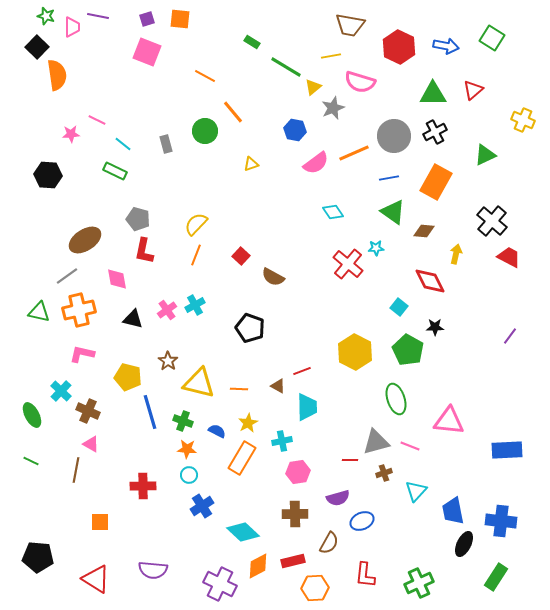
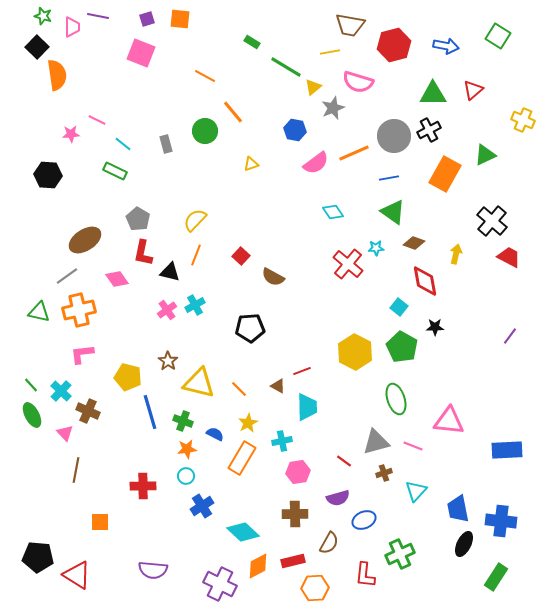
green star at (46, 16): moved 3 px left
green square at (492, 38): moved 6 px right, 2 px up
red hexagon at (399, 47): moved 5 px left, 2 px up; rotated 20 degrees clockwise
pink square at (147, 52): moved 6 px left, 1 px down
yellow line at (331, 56): moved 1 px left, 4 px up
pink semicircle at (360, 82): moved 2 px left
black cross at (435, 132): moved 6 px left, 2 px up
orange rectangle at (436, 182): moved 9 px right, 8 px up
gray pentagon at (138, 219): rotated 15 degrees clockwise
yellow semicircle at (196, 224): moved 1 px left, 4 px up
brown diamond at (424, 231): moved 10 px left, 12 px down; rotated 15 degrees clockwise
red L-shape at (144, 251): moved 1 px left, 2 px down
pink diamond at (117, 279): rotated 25 degrees counterclockwise
red diamond at (430, 281): moved 5 px left; rotated 16 degrees clockwise
black triangle at (133, 319): moved 37 px right, 47 px up
black pentagon at (250, 328): rotated 24 degrees counterclockwise
green pentagon at (408, 350): moved 6 px left, 3 px up
pink L-shape at (82, 354): rotated 20 degrees counterclockwise
orange line at (239, 389): rotated 42 degrees clockwise
blue semicircle at (217, 431): moved 2 px left, 3 px down
pink triangle at (91, 444): moved 26 px left, 11 px up; rotated 18 degrees clockwise
pink line at (410, 446): moved 3 px right
orange star at (187, 449): rotated 12 degrees counterclockwise
red line at (350, 460): moved 6 px left, 1 px down; rotated 35 degrees clockwise
green line at (31, 461): moved 76 px up; rotated 21 degrees clockwise
cyan circle at (189, 475): moved 3 px left, 1 px down
blue trapezoid at (453, 511): moved 5 px right, 2 px up
blue ellipse at (362, 521): moved 2 px right, 1 px up
red triangle at (96, 579): moved 19 px left, 4 px up
green cross at (419, 583): moved 19 px left, 29 px up
